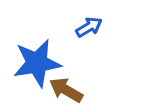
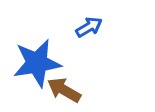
brown arrow: moved 2 px left
